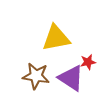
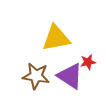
purple triangle: moved 1 px left, 2 px up
